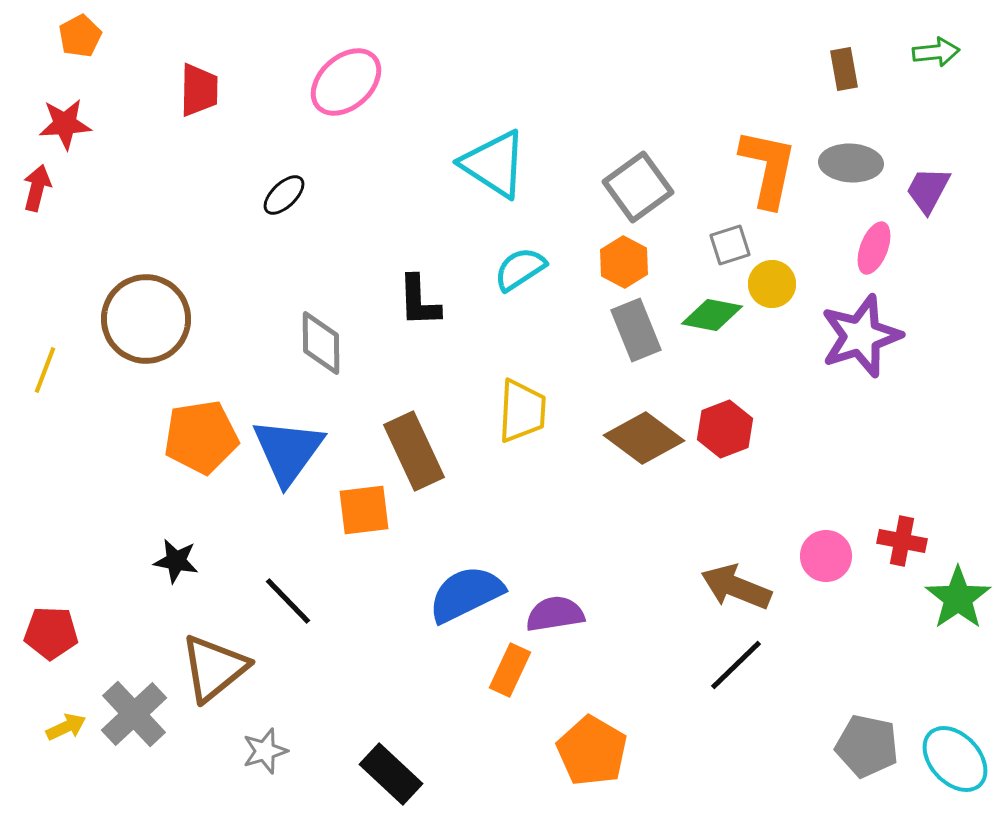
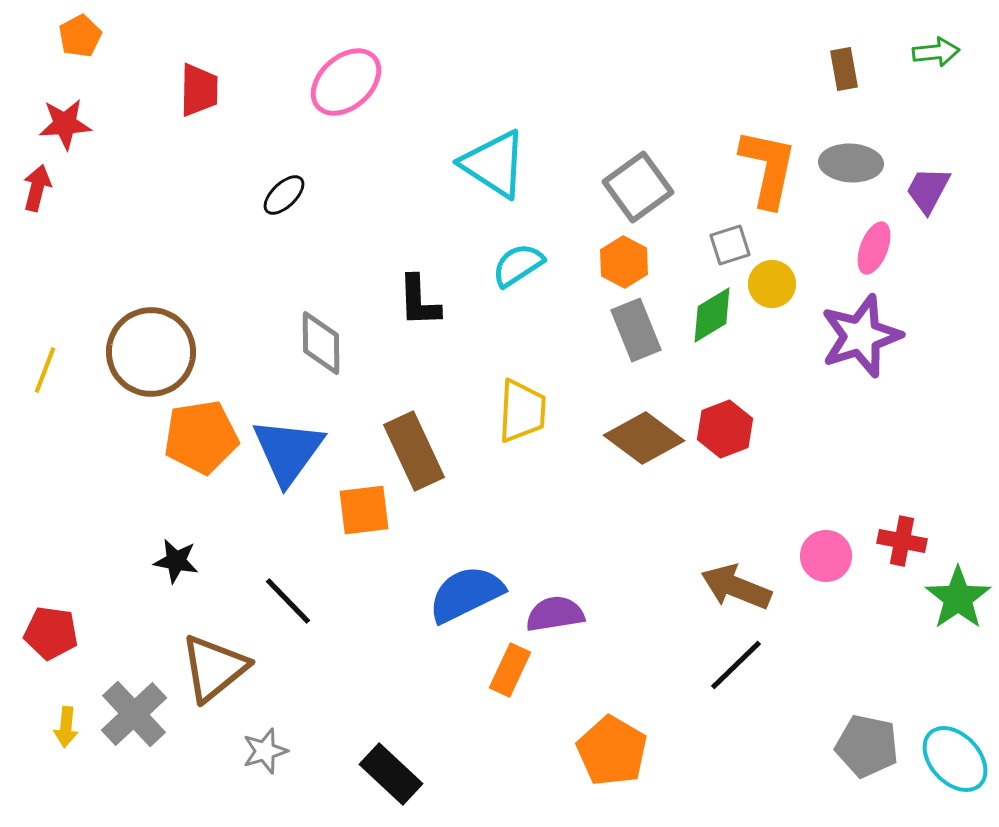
cyan semicircle at (520, 269): moved 2 px left, 4 px up
green diamond at (712, 315): rotated 42 degrees counterclockwise
brown circle at (146, 319): moved 5 px right, 33 px down
red pentagon at (51, 633): rotated 6 degrees clockwise
yellow arrow at (66, 727): rotated 120 degrees clockwise
orange pentagon at (592, 751): moved 20 px right
